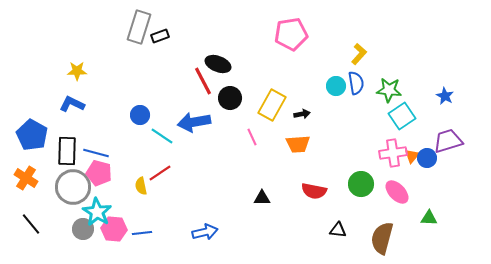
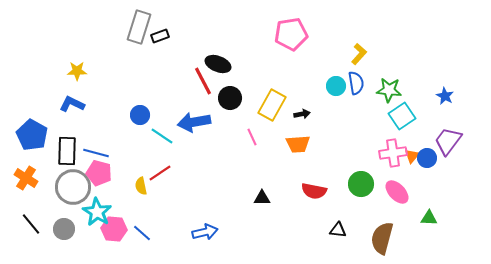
purple trapezoid at (448, 141): rotated 36 degrees counterclockwise
gray circle at (83, 229): moved 19 px left
blue line at (142, 233): rotated 48 degrees clockwise
